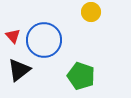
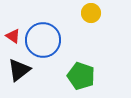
yellow circle: moved 1 px down
red triangle: rotated 14 degrees counterclockwise
blue circle: moved 1 px left
